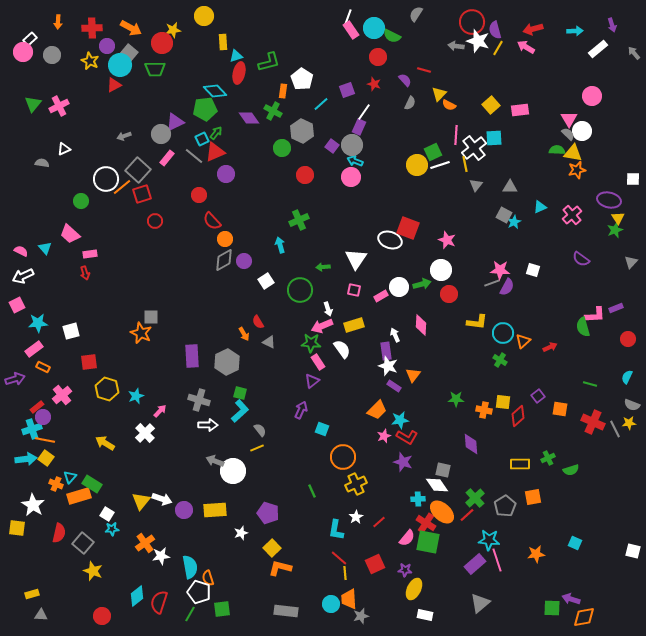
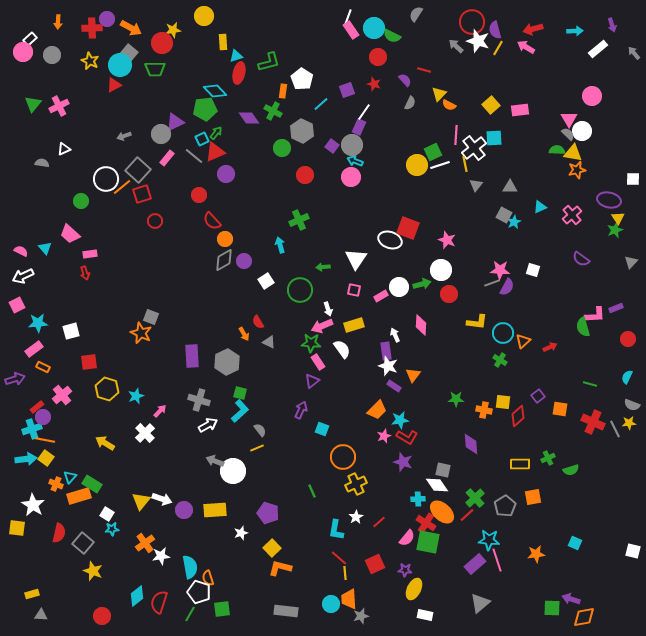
purple circle at (107, 46): moved 27 px up
gray arrow at (456, 46): rotated 35 degrees clockwise
gray square at (151, 317): rotated 21 degrees clockwise
white arrow at (208, 425): rotated 30 degrees counterclockwise
